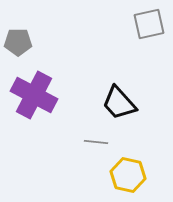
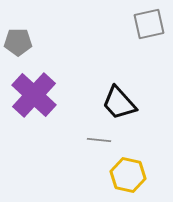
purple cross: rotated 15 degrees clockwise
gray line: moved 3 px right, 2 px up
